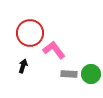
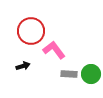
red circle: moved 1 px right, 2 px up
black arrow: rotated 56 degrees clockwise
